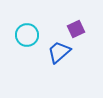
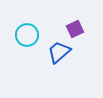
purple square: moved 1 px left
